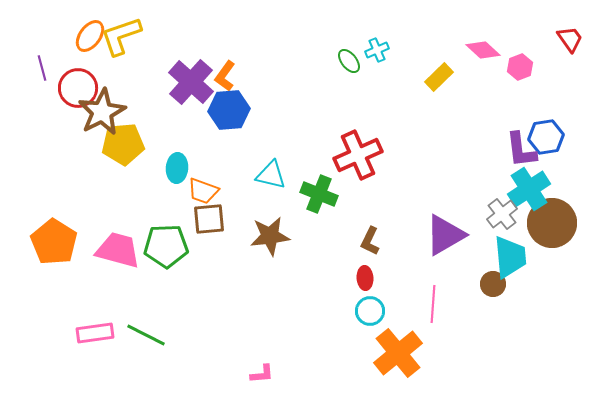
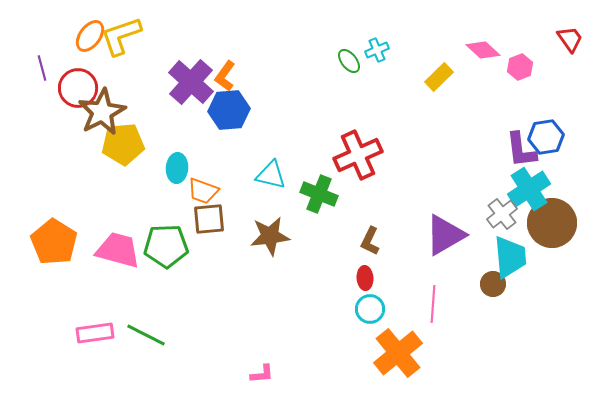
cyan circle at (370, 311): moved 2 px up
